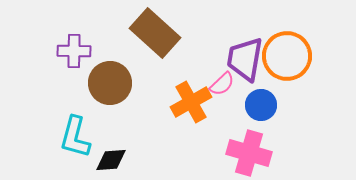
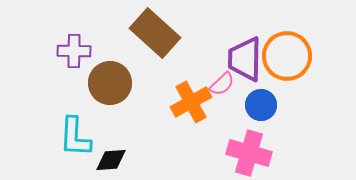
purple trapezoid: rotated 9 degrees counterclockwise
cyan L-shape: rotated 12 degrees counterclockwise
